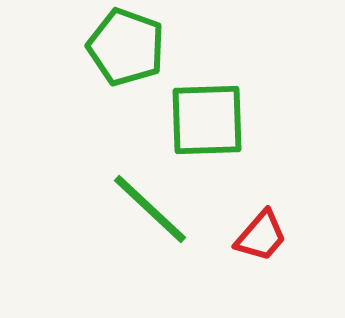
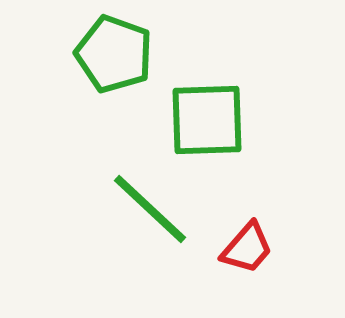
green pentagon: moved 12 px left, 7 px down
red trapezoid: moved 14 px left, 12 px down
